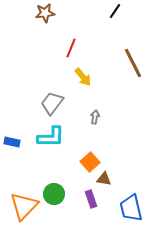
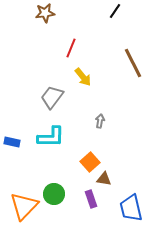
gray trapezoid: moved 6 px up
gray arrow: moved 5 px right, 4 px down
